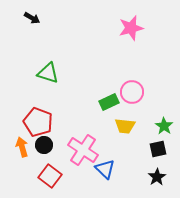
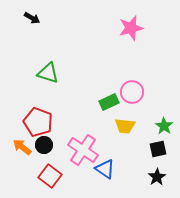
orange arrow: rotated 36 degrees counterclockwise
blue triangle: rotated 10 degrees counterclockwise
